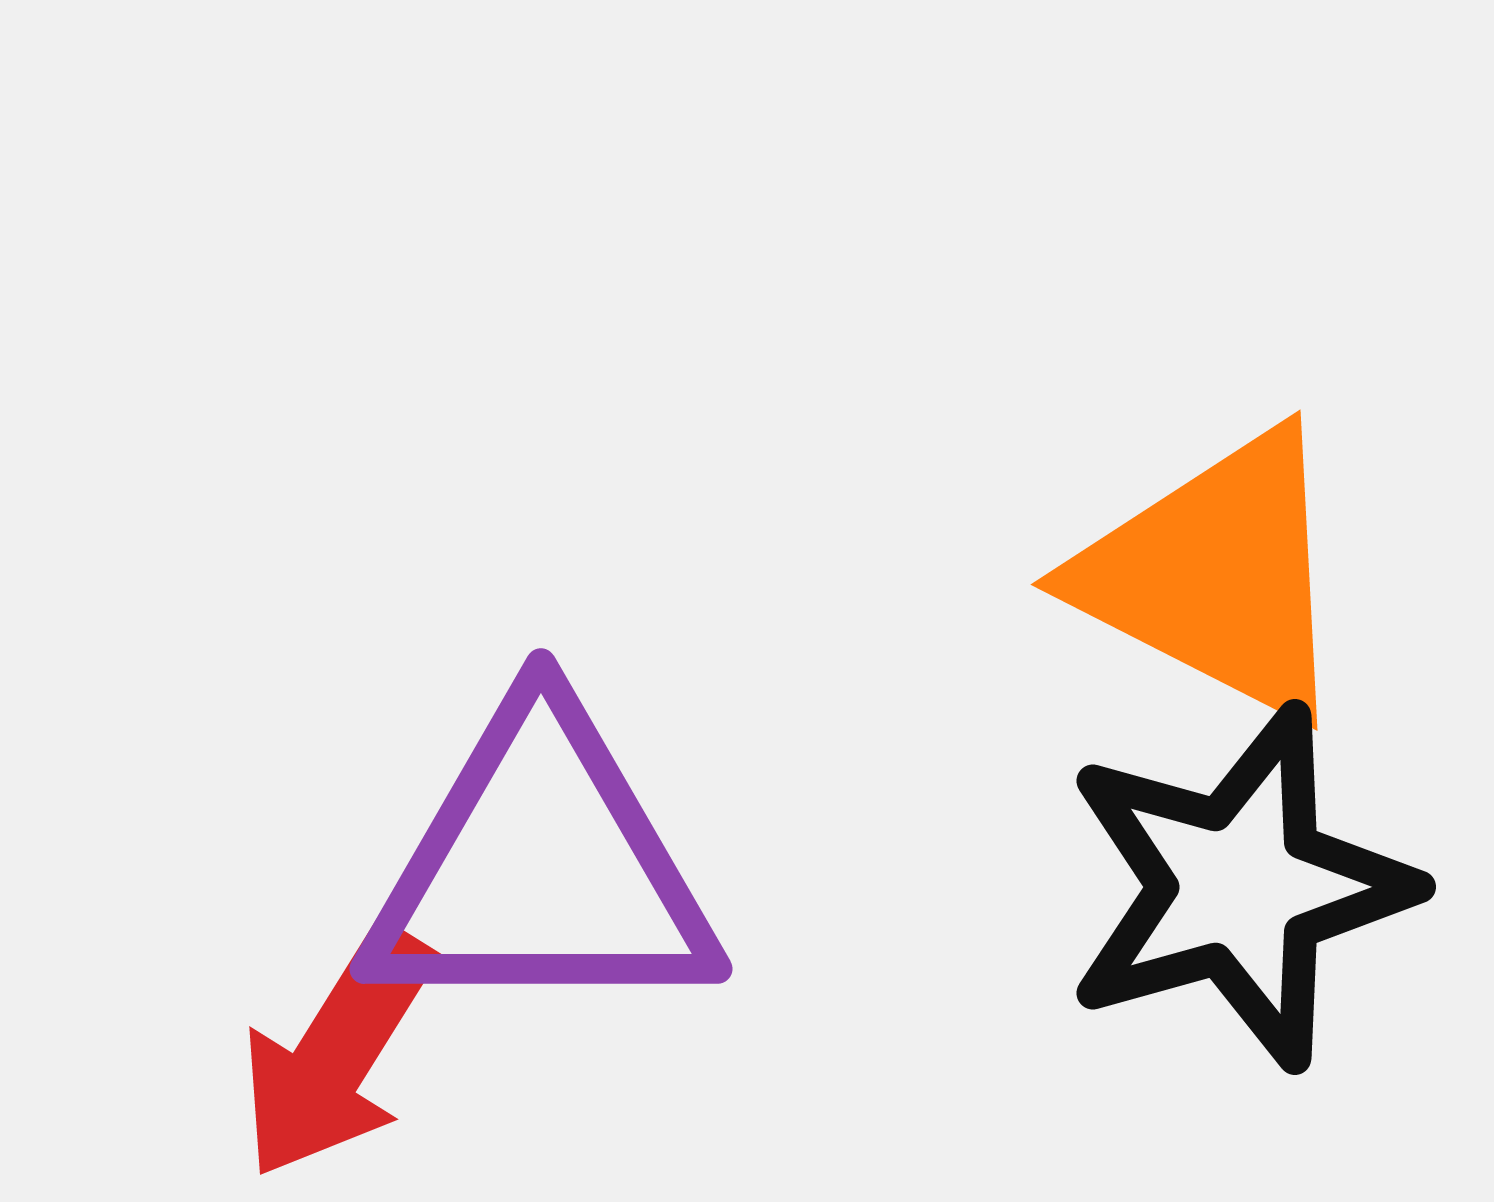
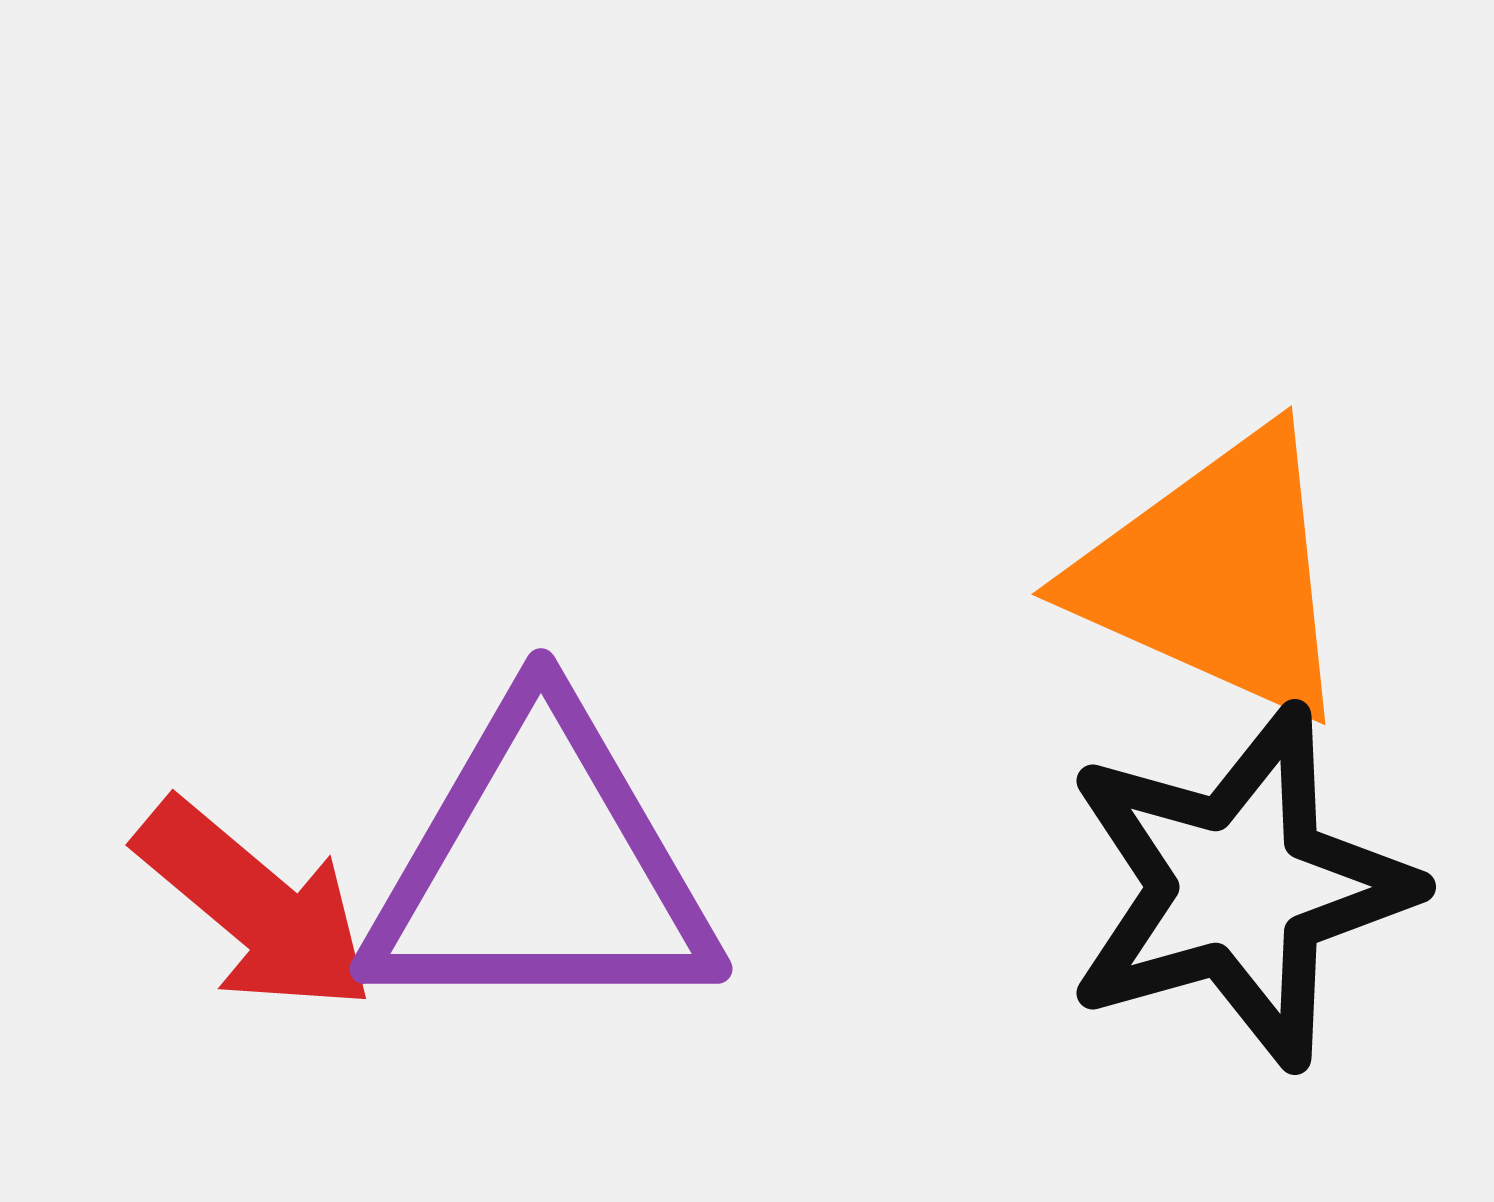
orange triangle: rotated 3 degrees counterclockwise
red arrow: moved 82 px left, 146 px up; rotated 82 degrees counterclockwise
